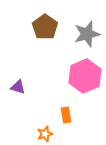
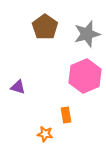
orange star: rotated 28 degrees clockwise
